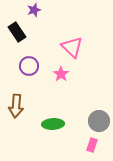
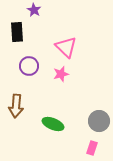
purple star: rotated 24 degrees counterclockwise
black rectangle: rotated 30 degrees clockwise
pink triangle: moved 6 px left
pink star: rotated 21 degrees clockwise
green ellipse: rotated 25 degrees clockwise
pink rectangle: moved 3 px down
